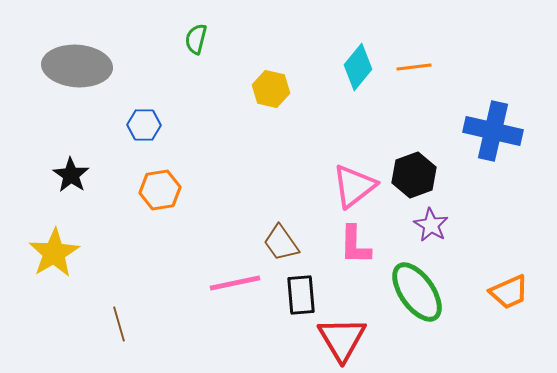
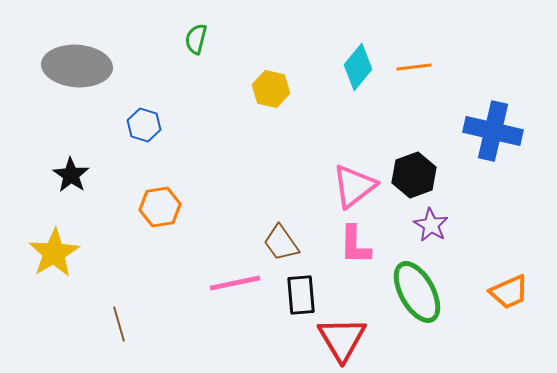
blue hexagon: rotated 16 degrees clockwise
orange hexagon: moved 17 px down
green ellipse: rotated 6 degrees clockwise
